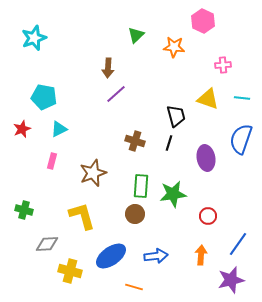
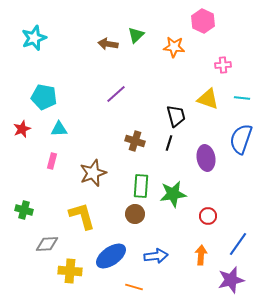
brown arrow: moved 24 px up; rotated 96 degrees clockwise
cyan triangle: rotated 24 degrees clockwise
yellow cross: rotated 10 degrees counterclockwise
